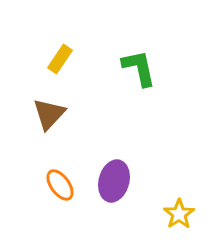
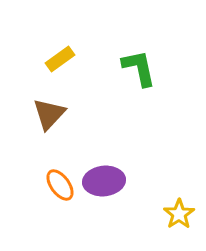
yellow rectangle: rotated 20 degrees clockwise
purple ellipse: moved 10 px left; rotated 69 degrees clockwise
